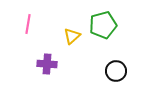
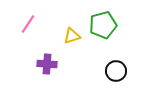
pink line: rotated 24 degrees clockwise
yellow triangle: rotated 24 degrees clockwise
